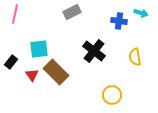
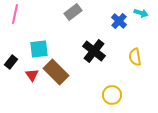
gray rectangle: moved 1 px right; rotated 12 degrees counterclockwise
blue cross: rotated 35 degrees clockwise
